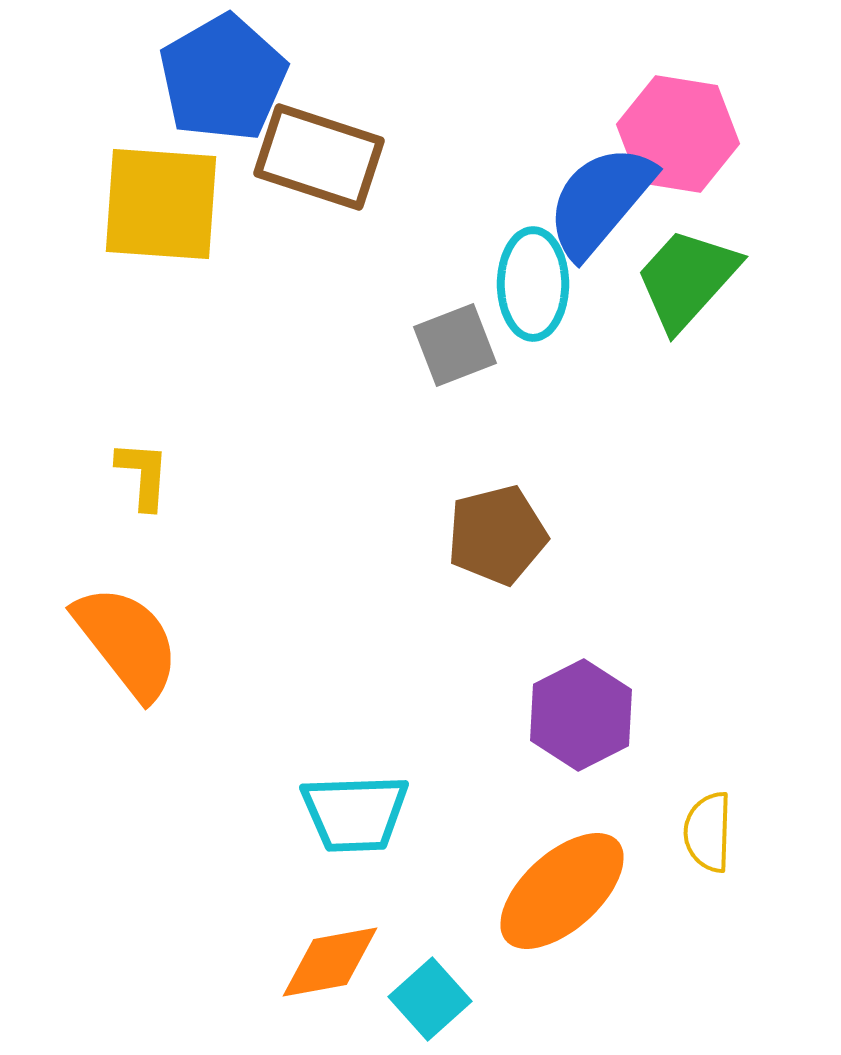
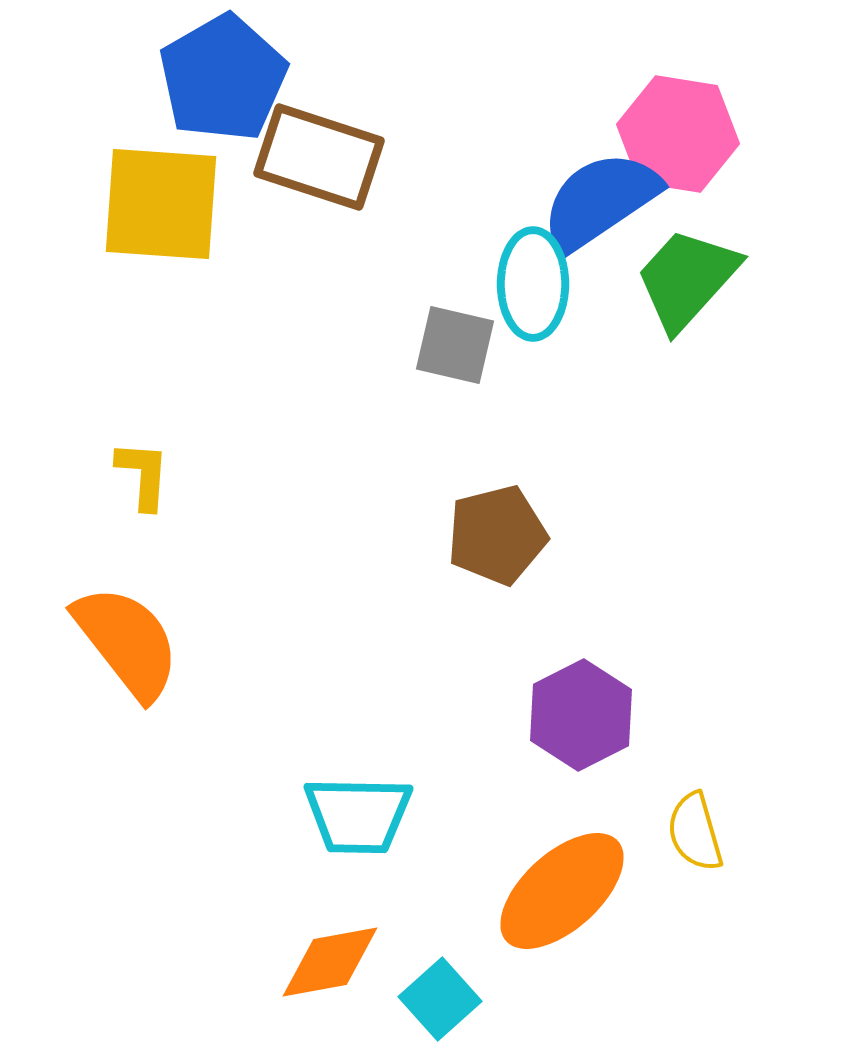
blue semicircle: rotated 16 degrees clockwise
gray square: rotated 34 degrees clockwise
cyan trapezoid: moved 3 px right, 2 px down; rotated 3 degrees clockwise
yellow semicircle: moved 13 px left; rotated 18 degrees counterclockwise
cyan square: moved 10 px right
